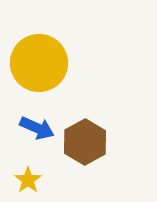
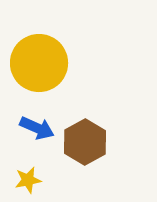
yellow star: rotated 24 degrees clockwise
